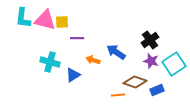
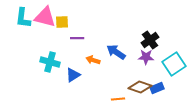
pink triangle: moved 3 px up
purple star: moved 5 px left, 4 px up; rotated 14 degrees counterclockwise
brown diamond: moved 5 px right, 5 px down
blue rectangle: moved 2 px up
orange line: moved 4 px down
